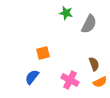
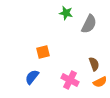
orange square: moved 1 px up
